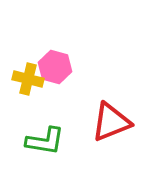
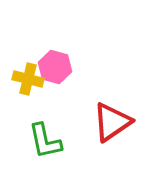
red triangle: moved 1 px right; rotated 12 degrees counterclockwise
green L-shape: rotated 69 degrees clockwise
